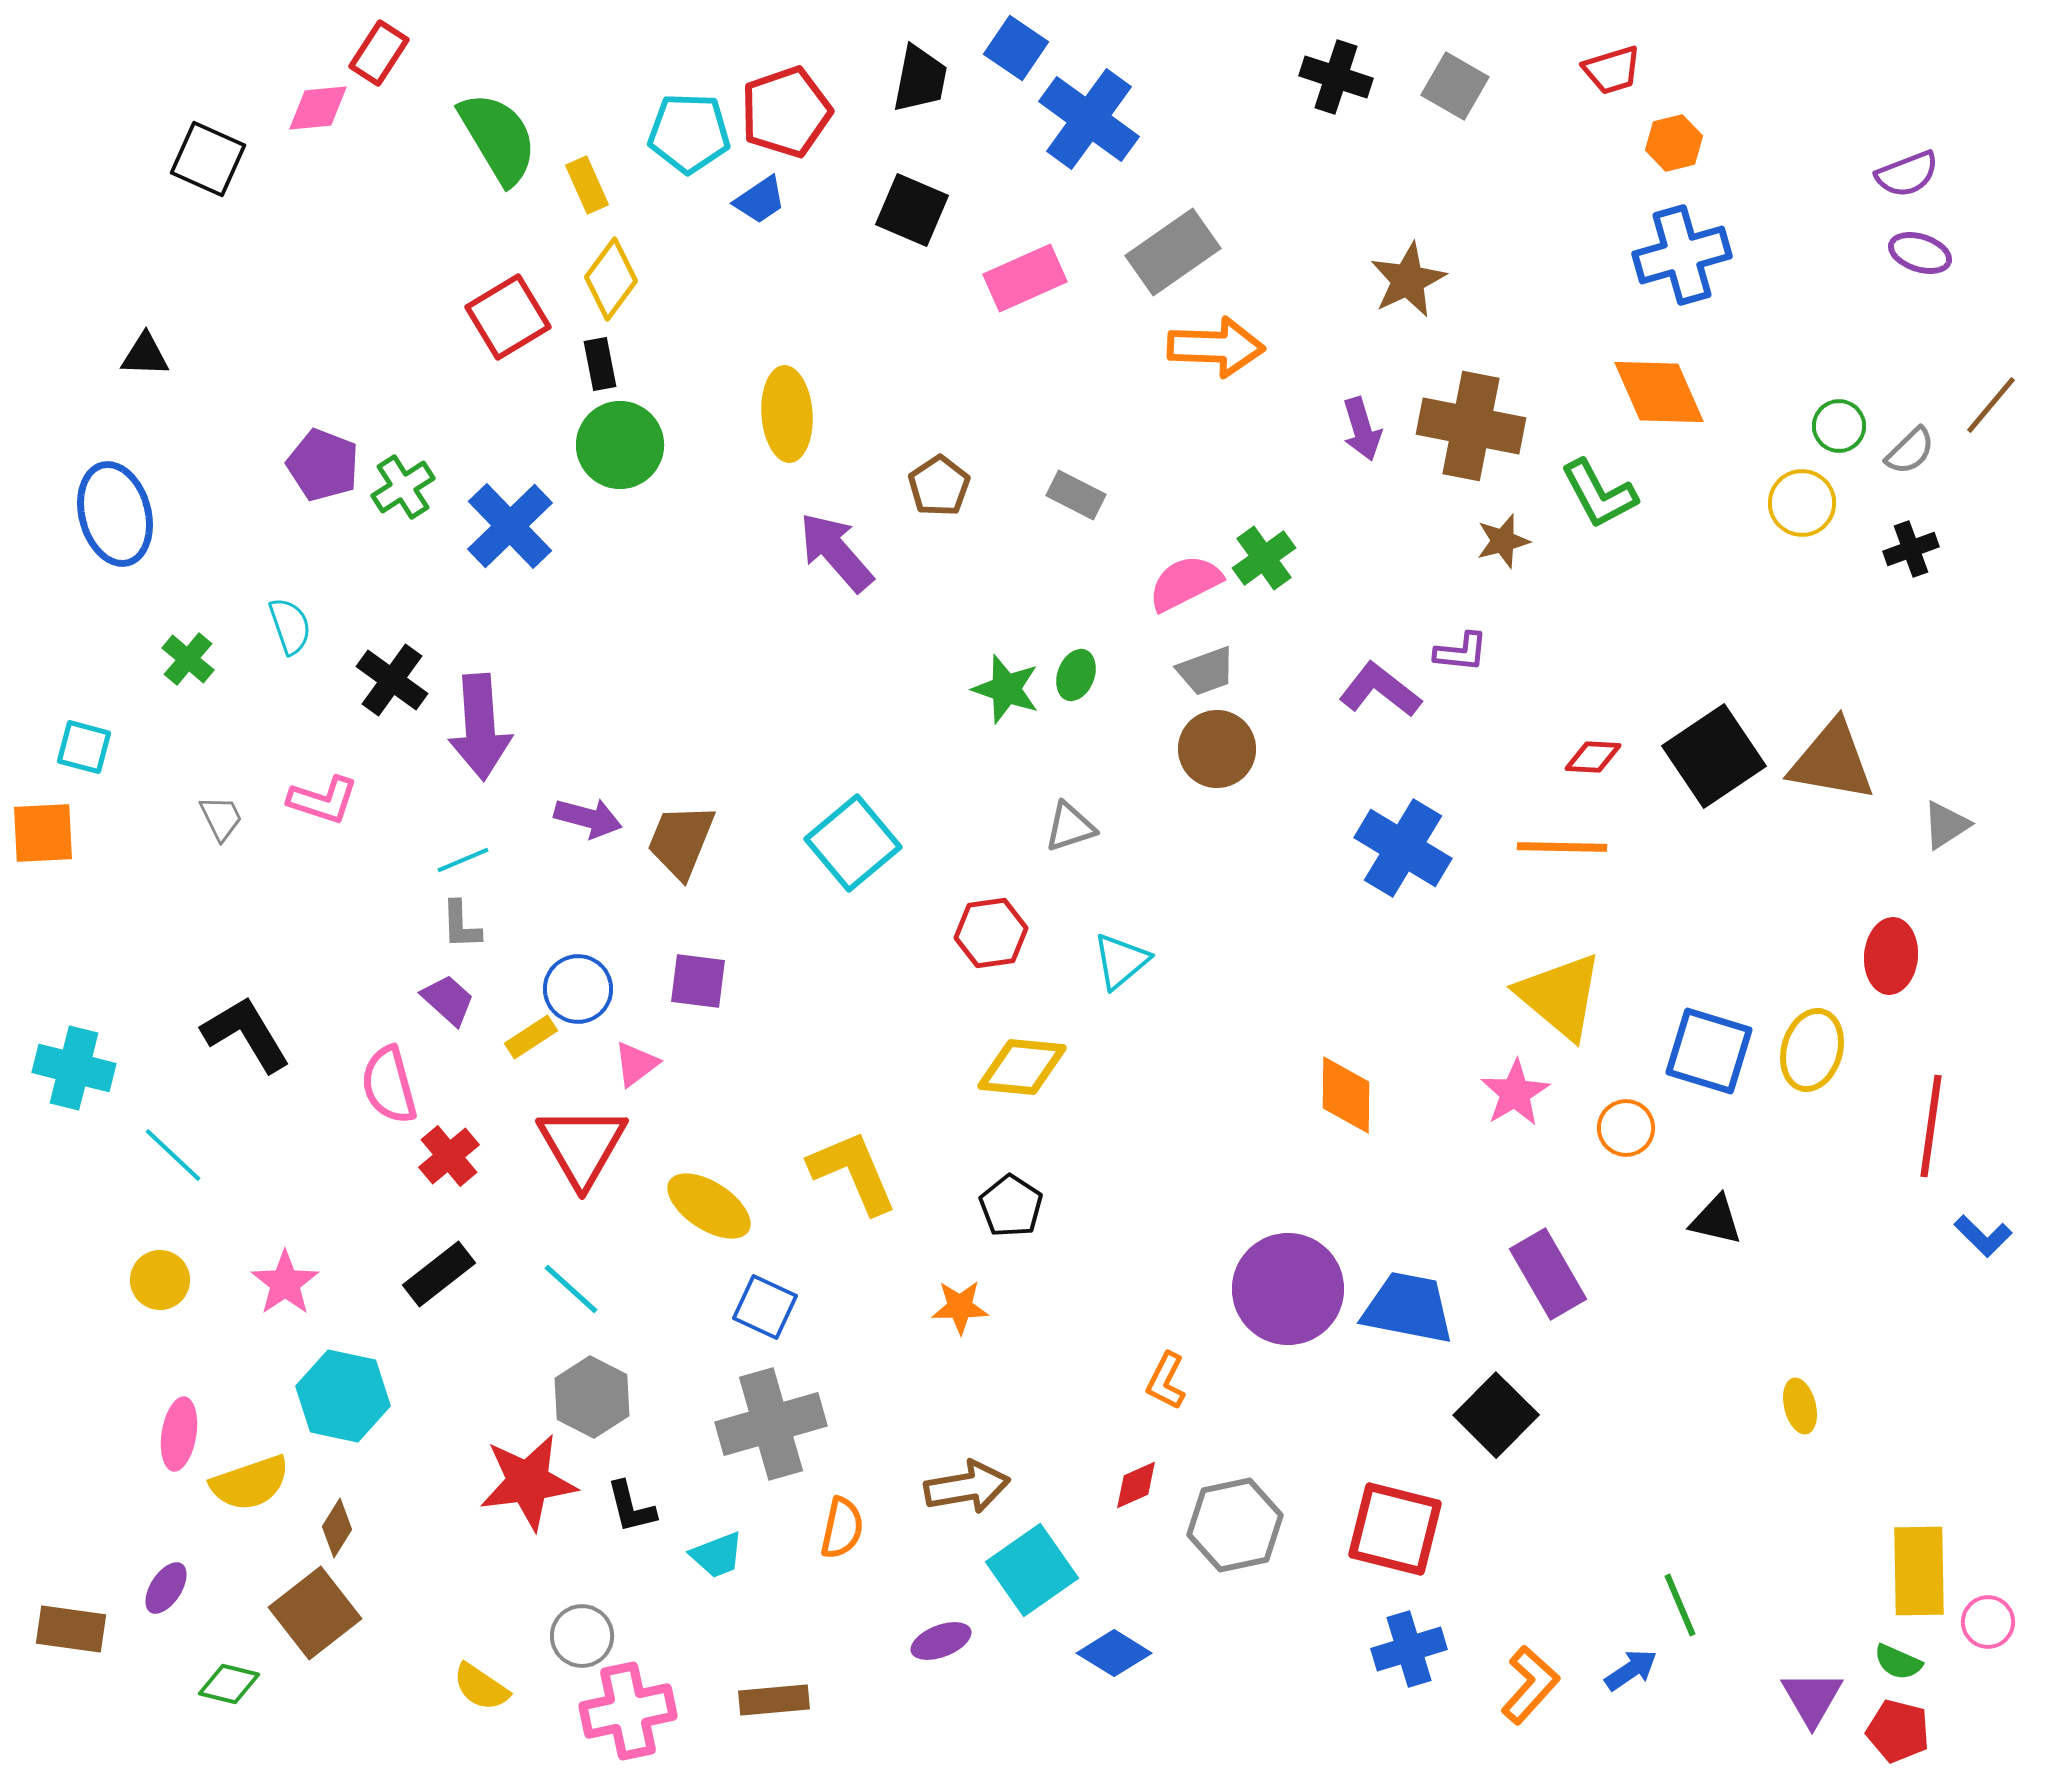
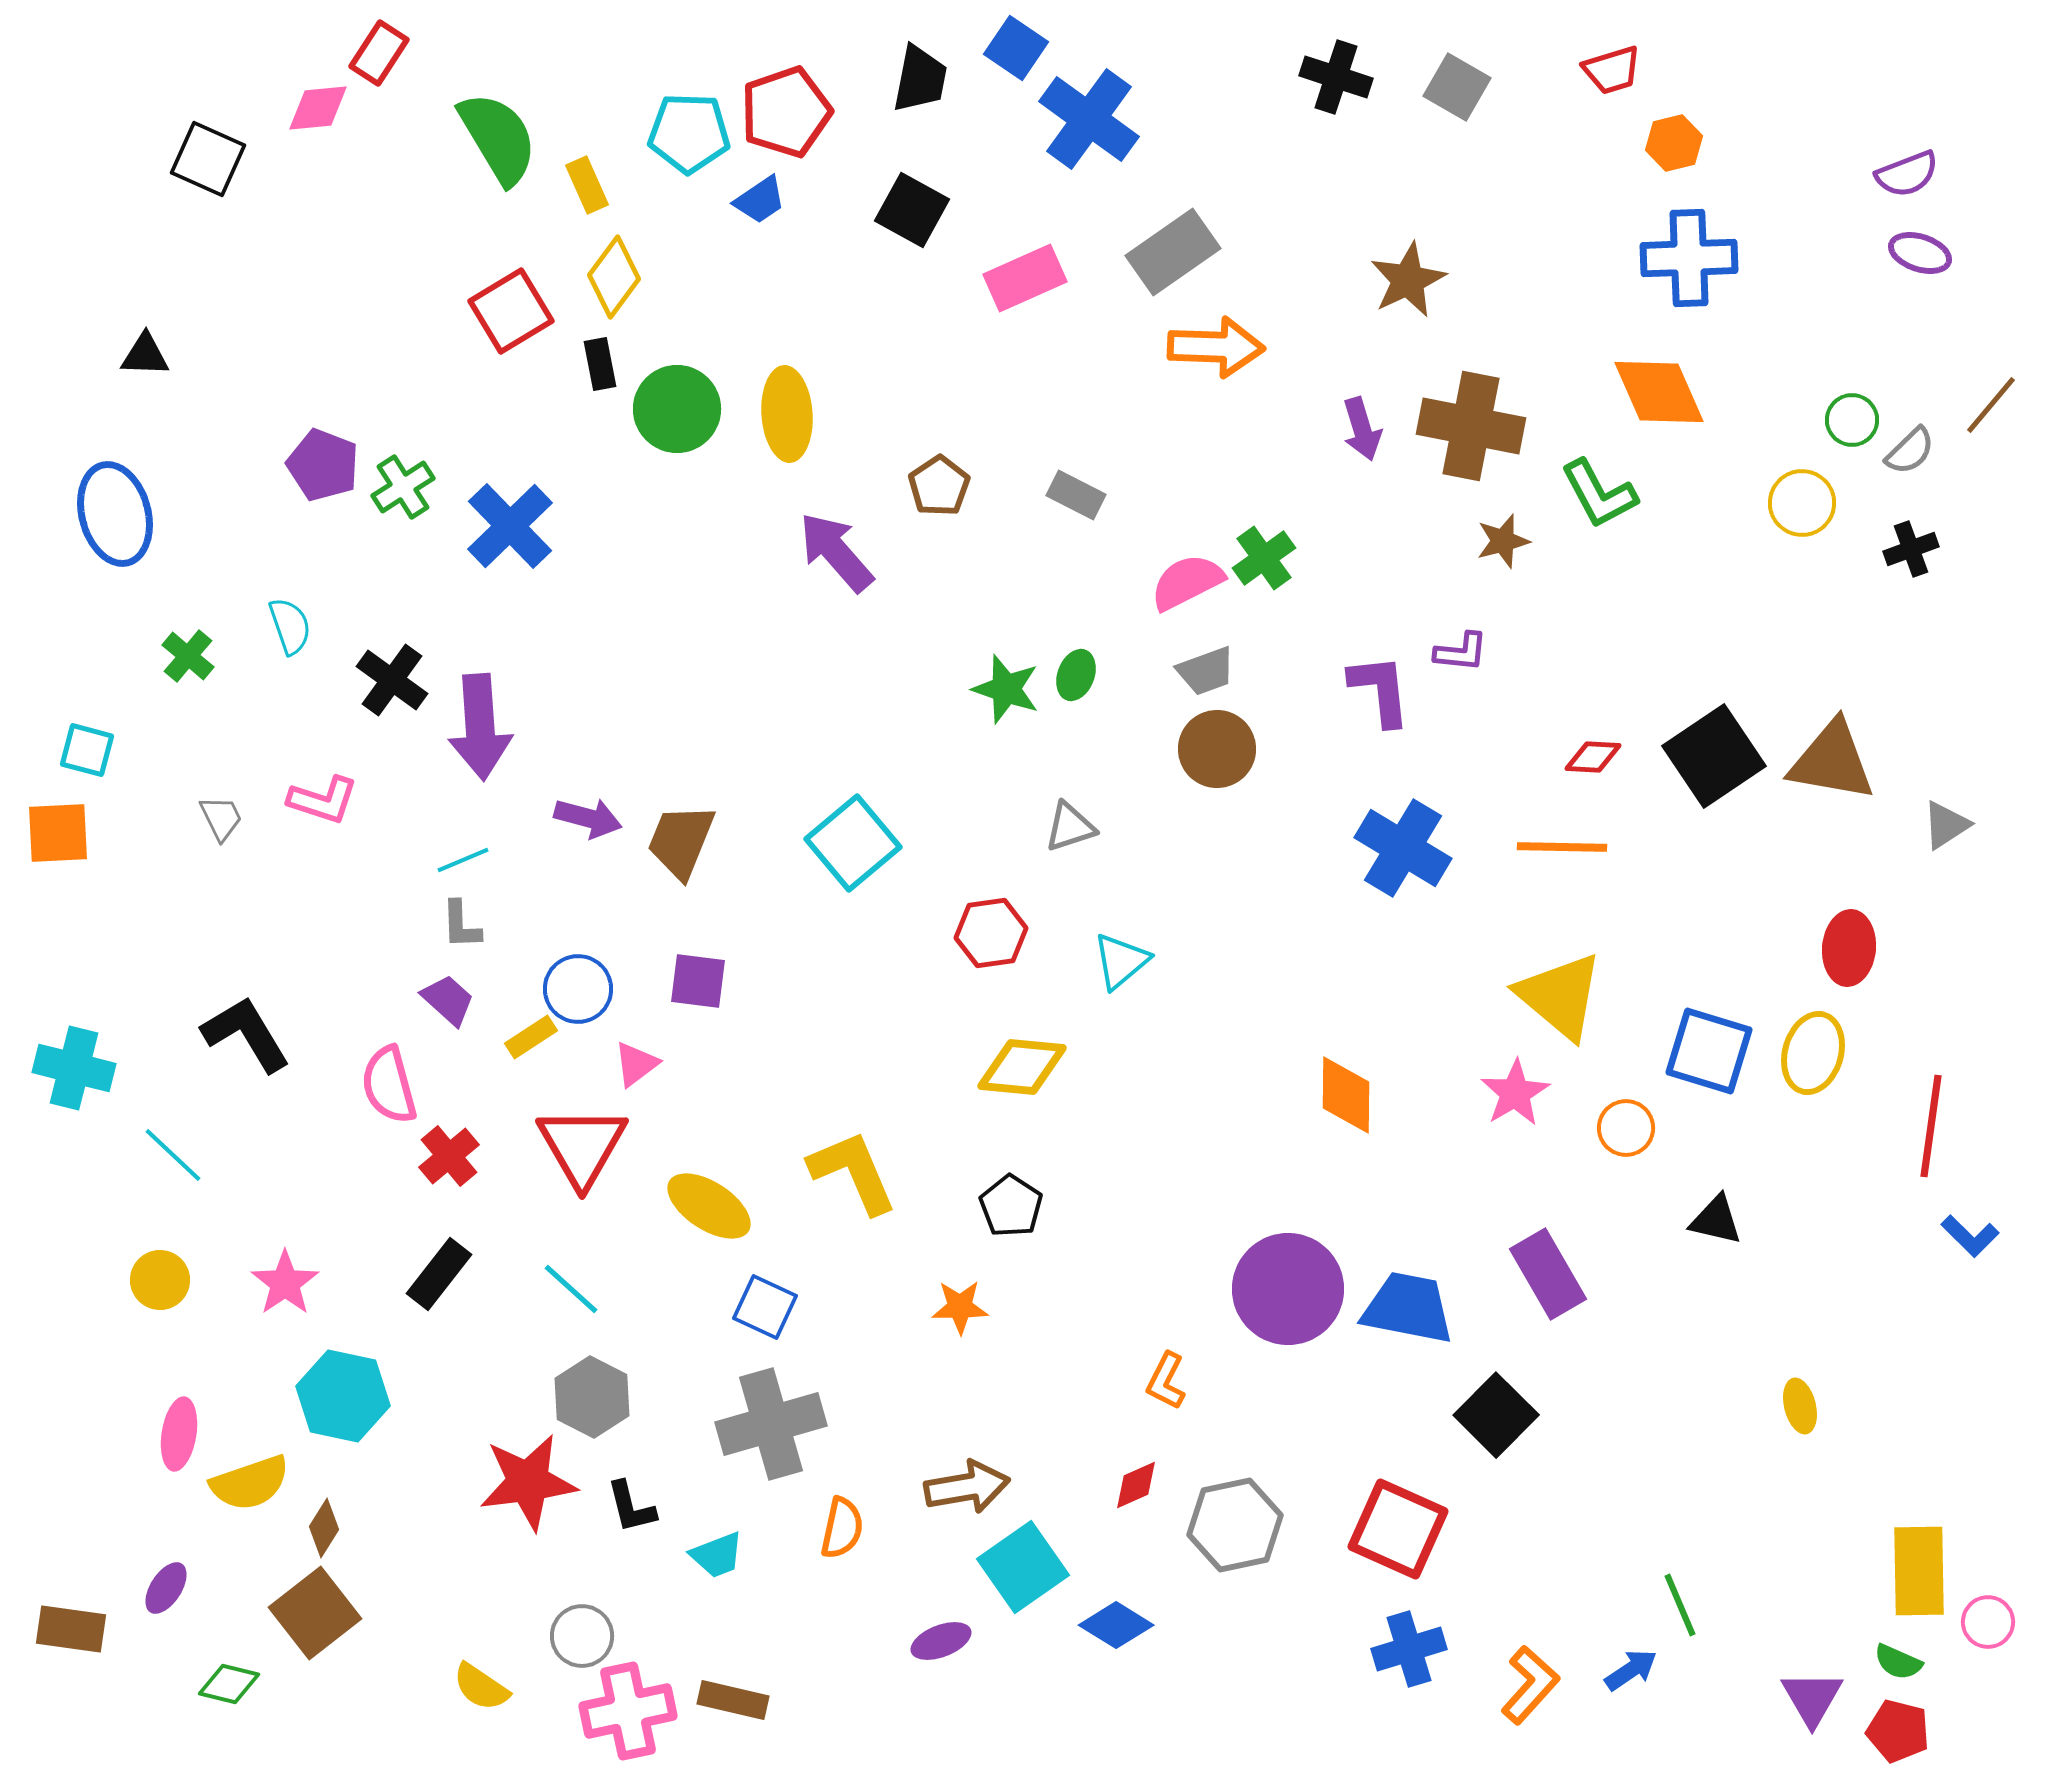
gray square at (1455, 86): moved 2 px right, 1 px down
black square at (912, 210): rotated 6 degrees clockwise
blue cross at (1682, 255): moved 7 px right, 3 px down; rotated 14 degrees clockwise
yellow diamond at (611, 279): moved 3 px right, 2 px up
red square at (508, 317): moved 3 px right, 6 px up
green circle at (1839, 426): moved 13 px right, 6 px up
green circle at (620, 445): moved 57 px right, 36 px up
pink semicircle at (1185, 583): moved 2 px right, 1 px up
green cross at (188, 659): moved 3 px up
purple L-shape at (1380, 690): rotated 46 degrees clockwise
cyan square at (84, 747): moved 3 px right, 3 px down
orange square at (43, 833): moved 15 px right
red ellipse at (1891, 956): moved 42 px left, 8 px up
yellow ellipse at (1812, 1050): moved 1 px right, 3 px down
blue L-shape at (1983, 1236): moved 13 px left
black rectangle at (439, 1274): rotated 14 degrees counterclockwise
brown diamond at (337, 1528): moved 13 px left
red square at (1395, 1529): moved 3 px right; rotated 10 degrees clockwise
cyan square at (1032, 1570): moved 9 px left, 3 px up
blue diamond at (1114, 1653): moved 2 px right, 28 px up
brown rectangle at (774, 1700): moved 41 px left; rotated 18 degrees clockwise
